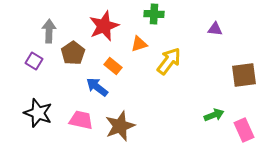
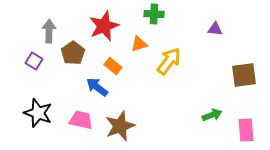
green arrow: moved 2 px left
pink rectangle: moved 2 px right; rotated 20 degrees clockwise
